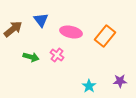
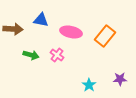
blue triangle: rotated 42 degrees counterclockwise
brown arrow: rotated 42 degrees clockwise
green arrow: moved 2 px up
purple star: moved 2 px up
cyan star: moved 1 px up
